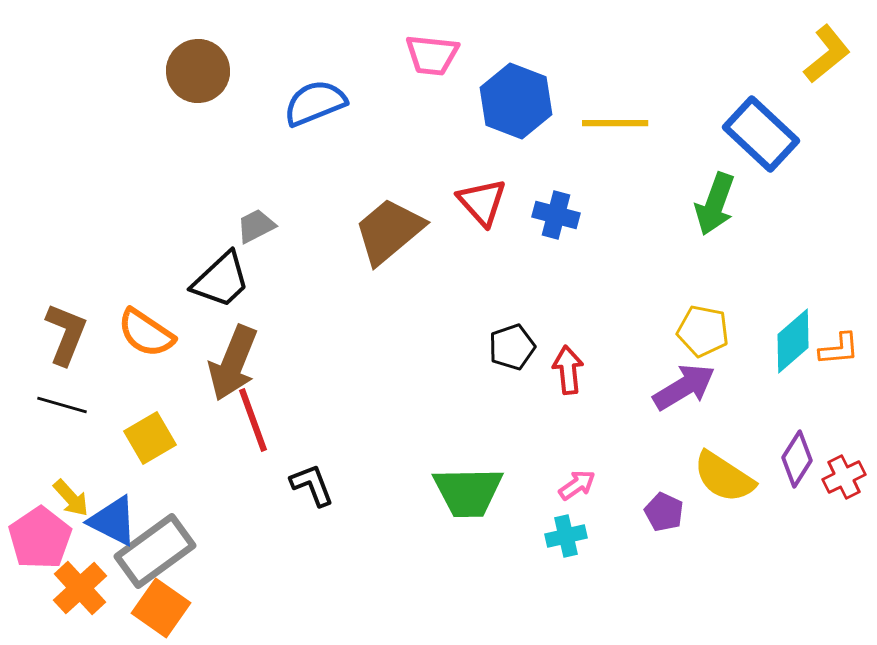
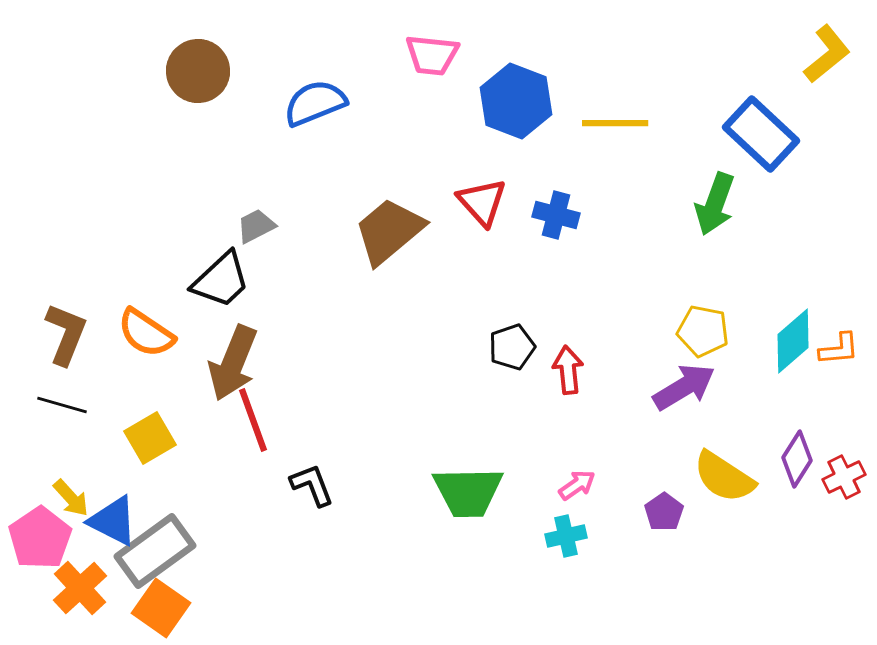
purple pentagon: rotated 12 degrees clockwise
